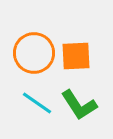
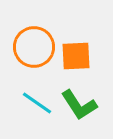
orange circle: moved 6 px up
